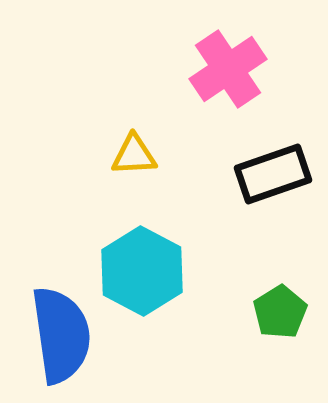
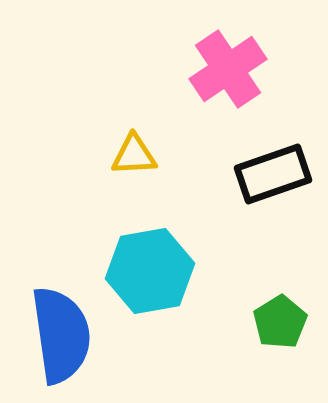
cyan hexagon: moved 8 px right; rotated 22 degrees clockwise
green pentagon: moved 10 px down
